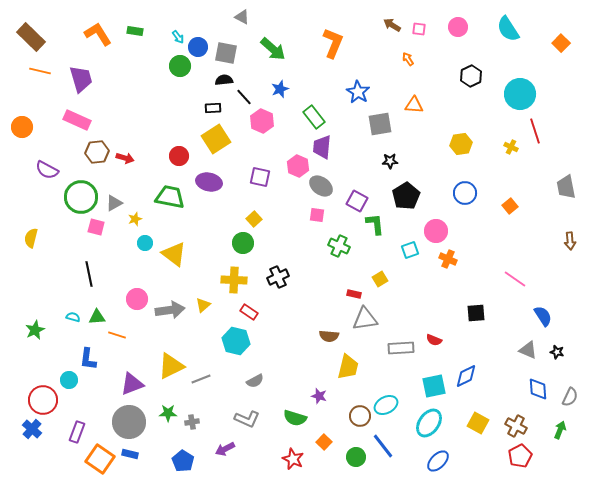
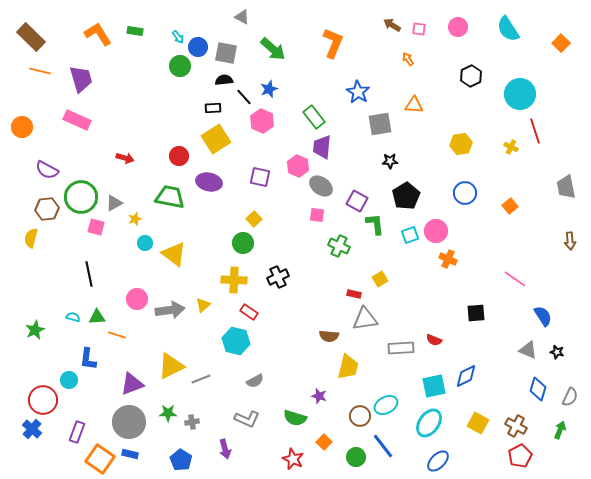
blue star at (280, 89): moved 11 px left
brown hexagon at (97, 152): moved 50 px left, 57 px down
cyan square at (410, 250): moved 15 px up
blue diamond at (538, 389): rotated 20 degrees clockwise
purple arrow at (225, 449): rotated 78 degrees counterclockwise
blue pentagon at (183, 461): moved 2 px left, 1 px up
